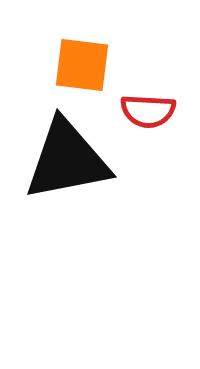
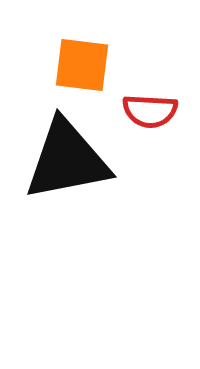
red semicircle: moved 2 px right
